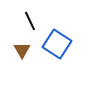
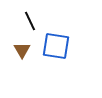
blue square: moved 1 px left, 2 px down; rotated 24 degrees counterclockwise
